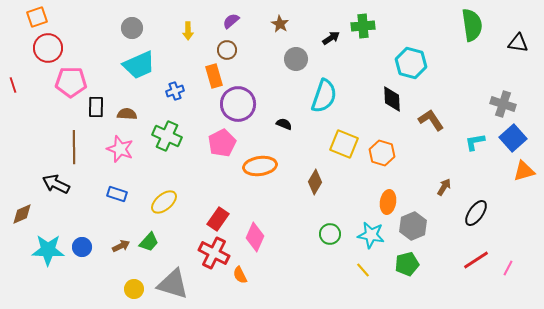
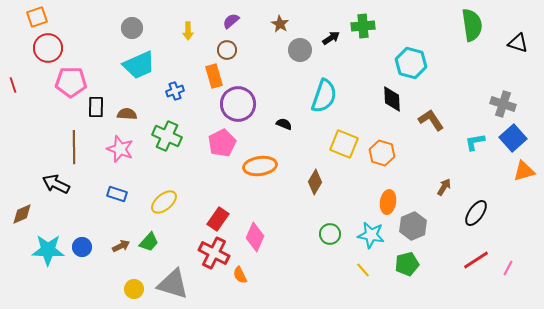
black triangle at (518, 43): rotated 10 degrees clockwise
gray circle at (296, 59): moved 4 px right, 9 px up
